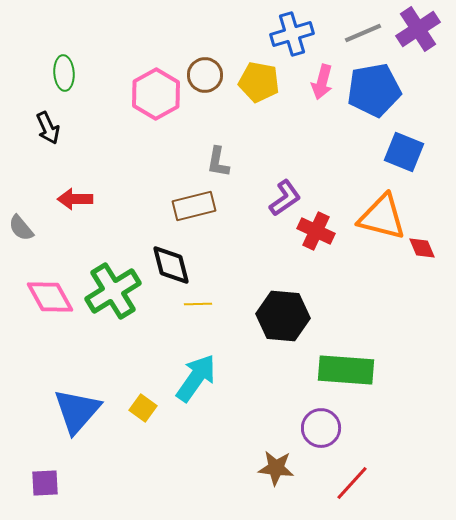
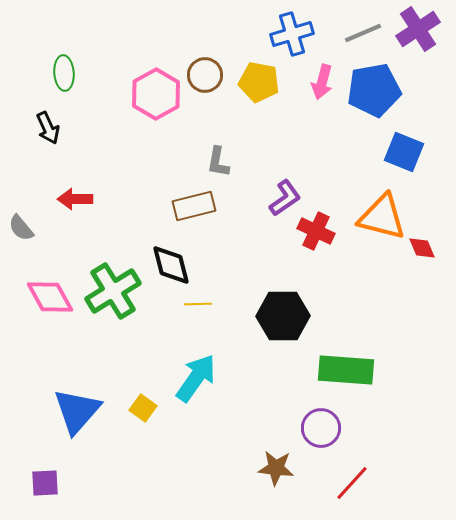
black hexagon: rotated 6 degrees counterclockwise
